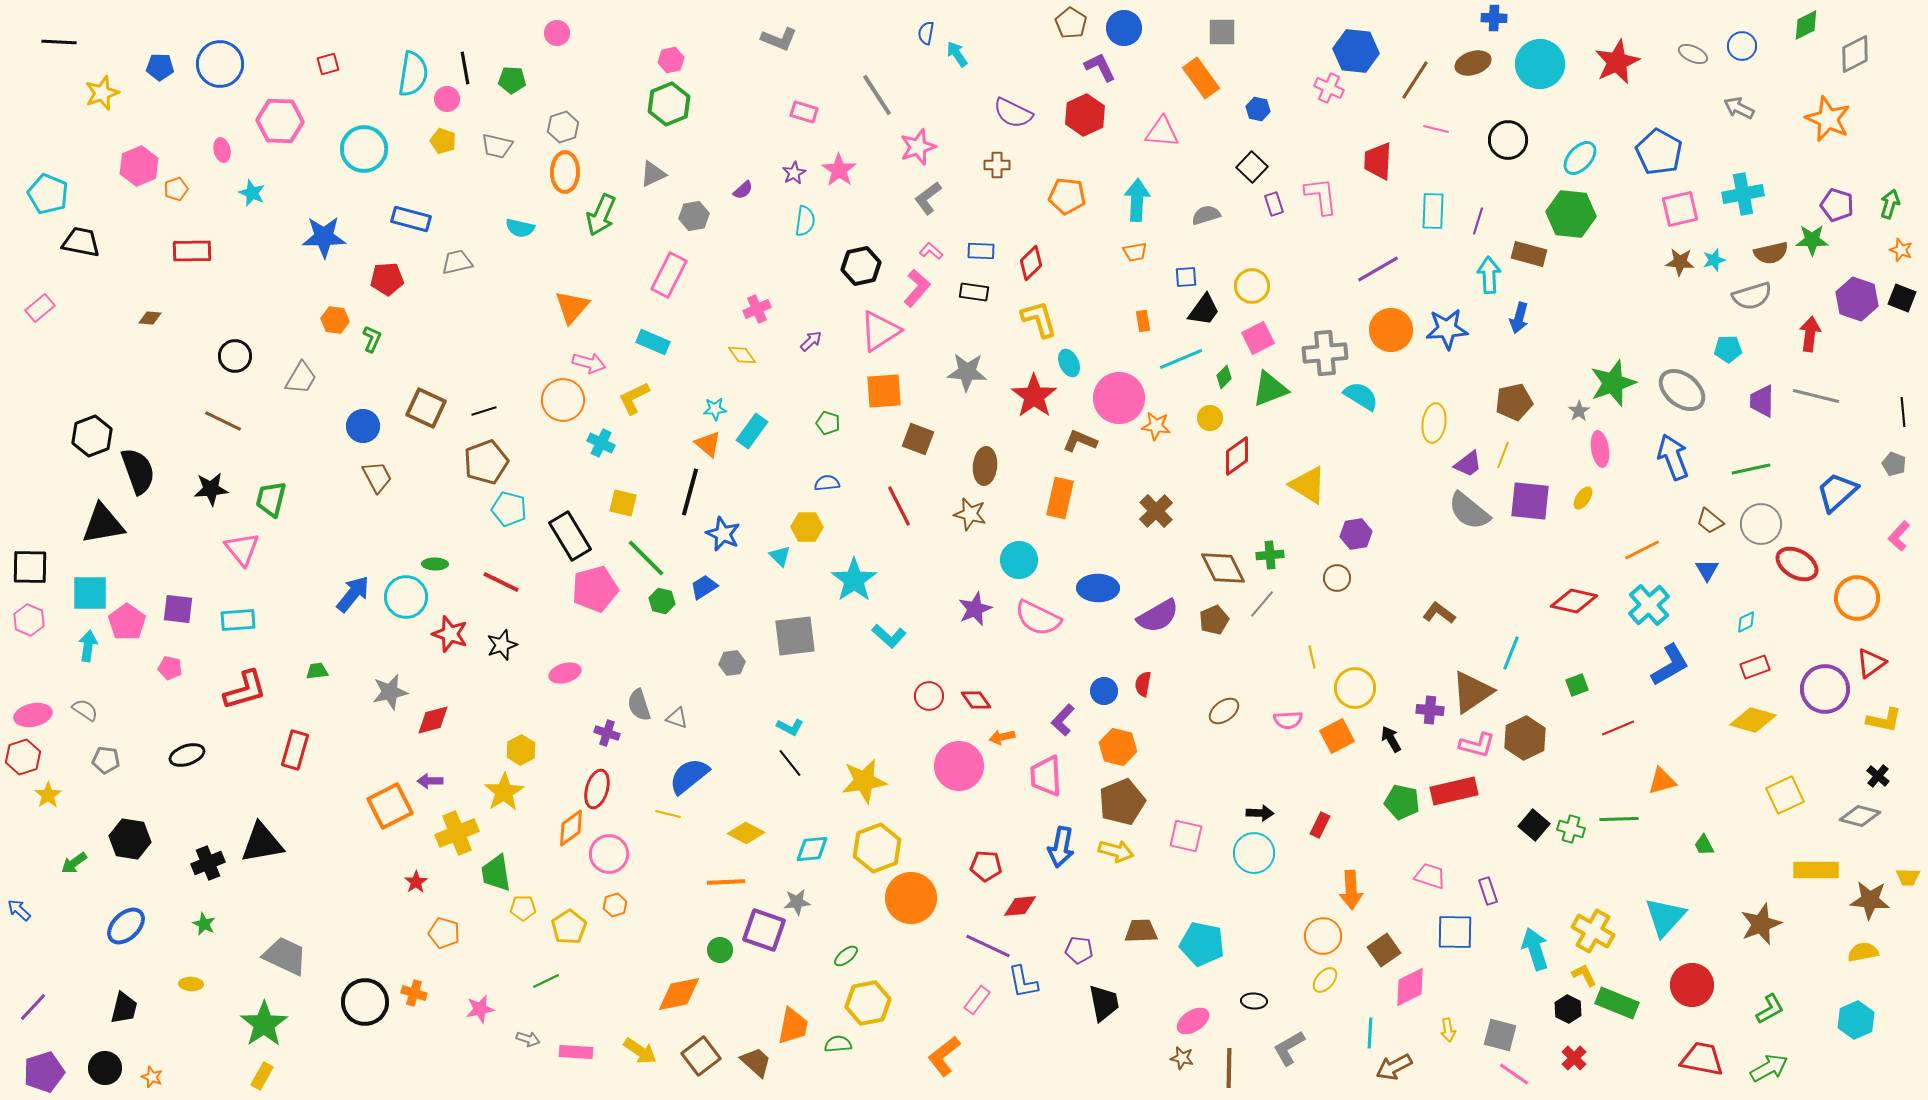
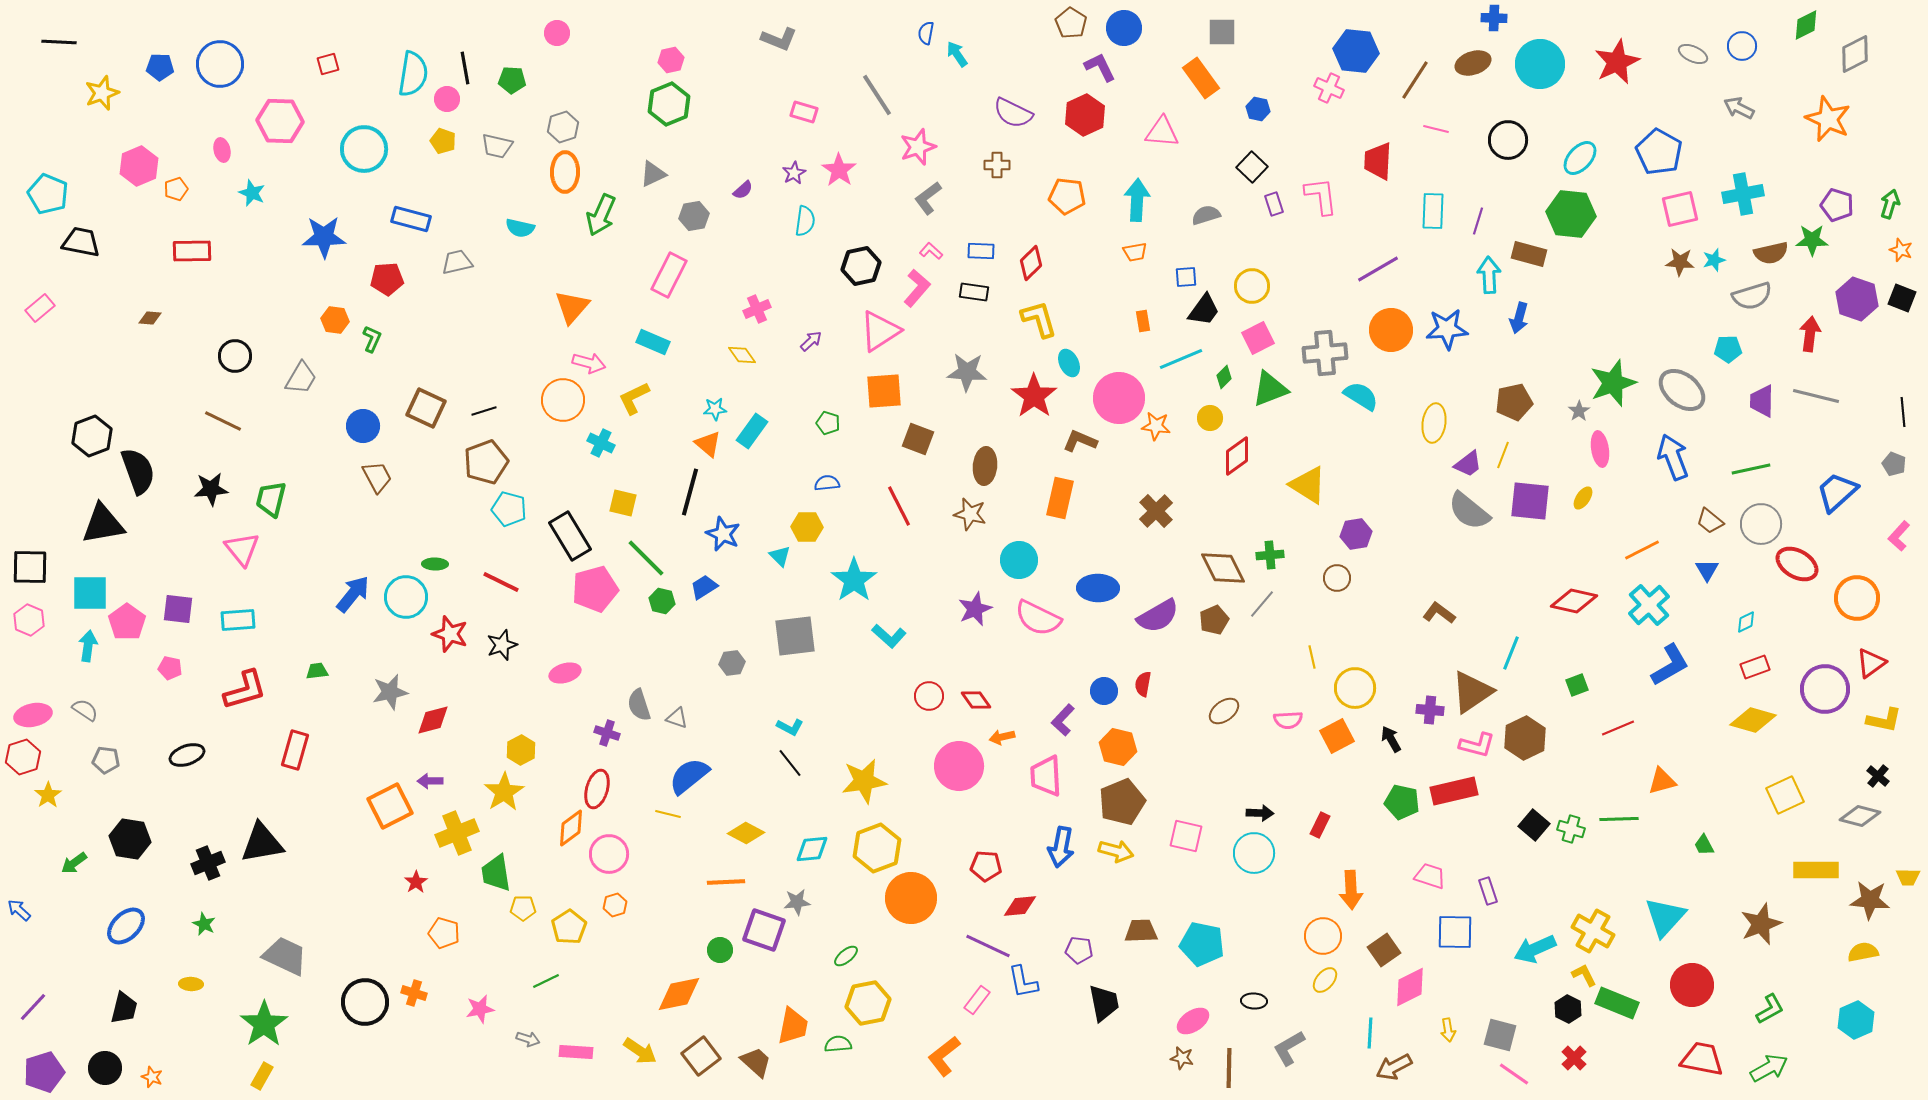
cyan arrow at (1535, 949): rotated 96 degrees counterclockwise
